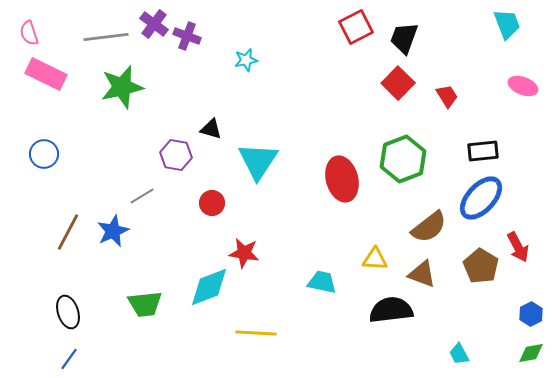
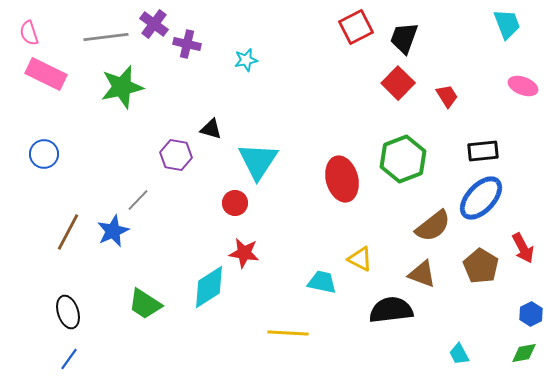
purple cross at (187, 36): moved 8 px down; rotated 8 degrees counterclockwise
gray line at (142, 196): moved 4 px left, 4 px down; rotated 15 degrees counterclockwise
red circle at (212, 203): moved 23 px right
brown semicircle at (429, 227): moved 4 px right, 1 px up
red arrow at (518, 247): moved 5 px right, 1 px down
yellow triangle at (375, 259): moved 15 px left; rotated 24 degrees clockwise
cyan diamond at (209, 287): rotated 12 degrees counterclockwise
green trapezoid at (145, 304): rotated 39 degrees clockwise
yellow line at (256, 333): moved 32 px right
green diamond at (531, 353): moved 7 px left
